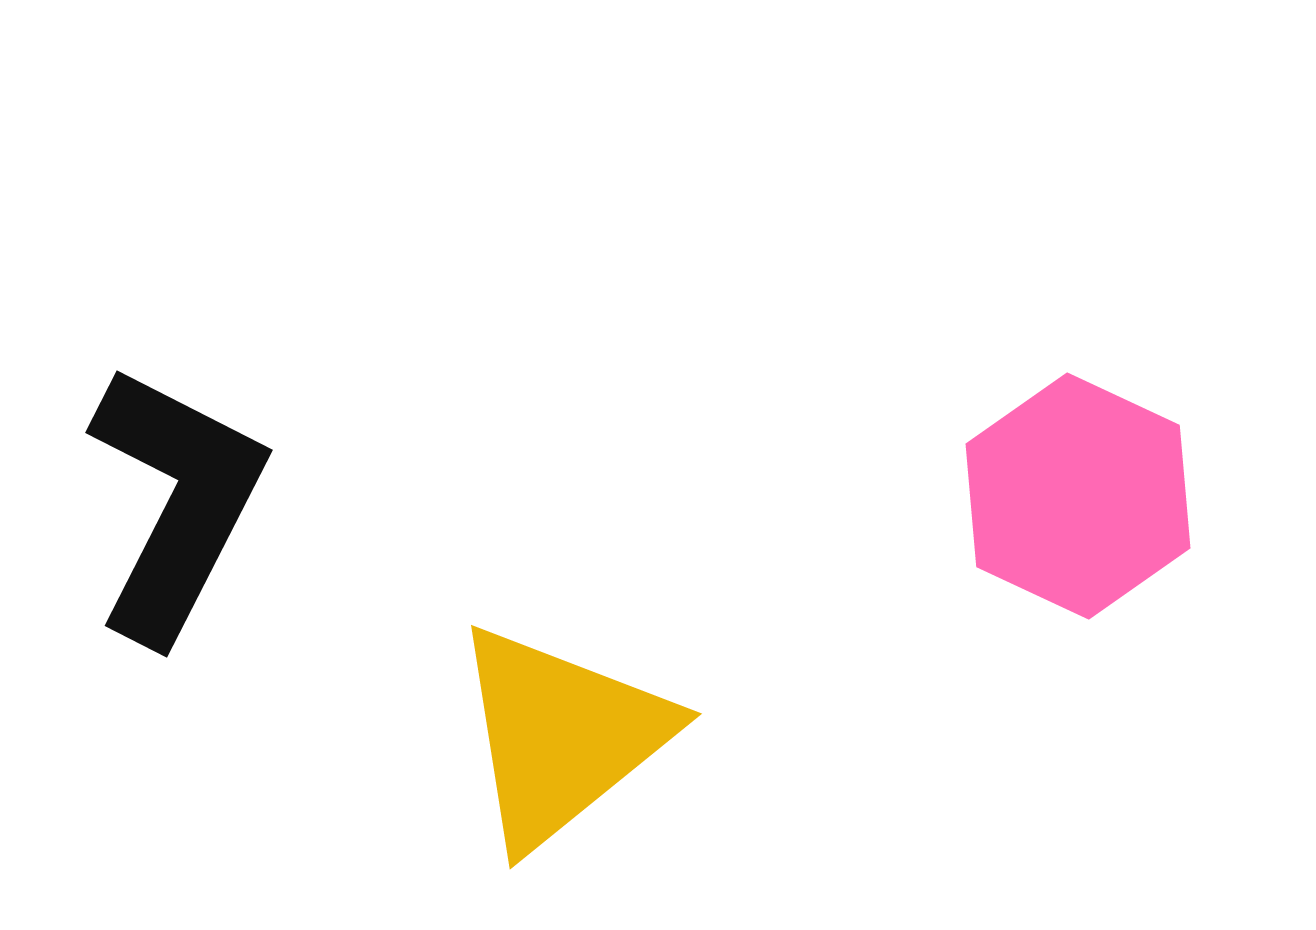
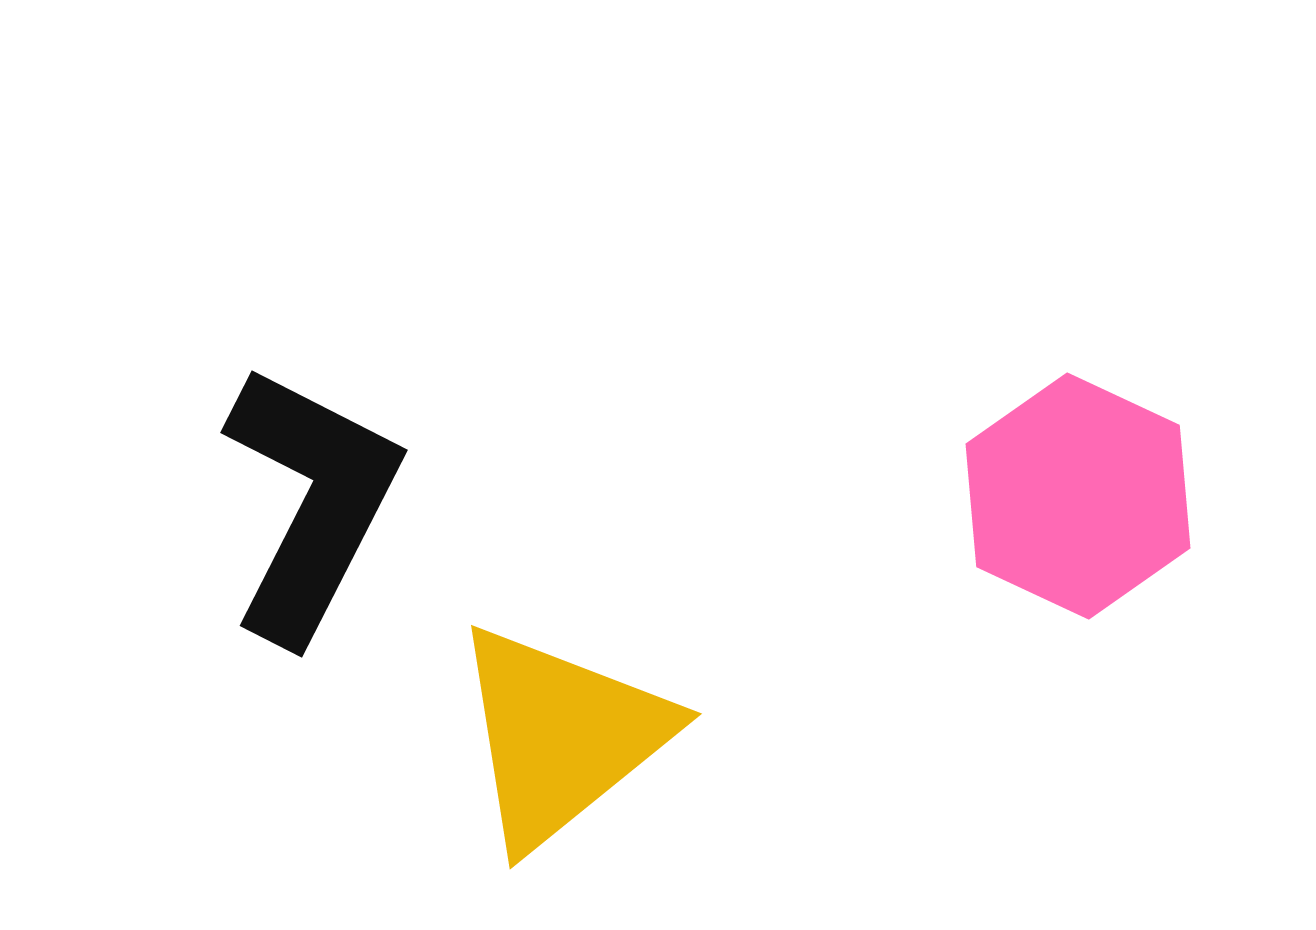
black L-shape: moved 135 px right
